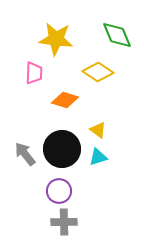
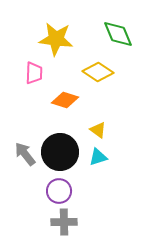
green diamond: moved 1 px right, 1 px up
black circle: moved 2 px left, 3 px down
